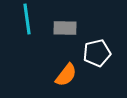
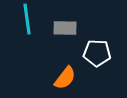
white pentagon: rotated 16 degrees clockwise
orange semicircle: moved 1 px left, 3 px down
